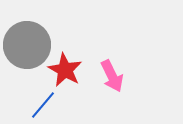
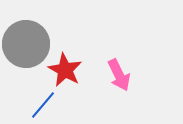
gray circle: moved 1 px left, 1 px up
pink arrow: moved 7 px right, 1 px up
